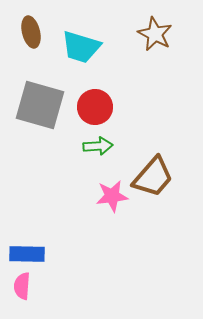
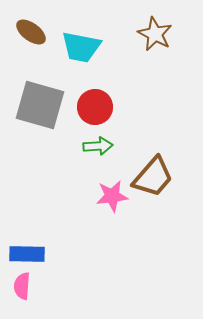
brown ellipse: rotated 40 degrees counterclockwise
cyan trapezoid: rotated 6 degrees counterclockwise
